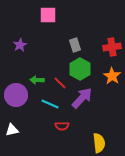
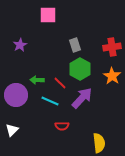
cyan line: moved 3 px up
white triangle: rotated 32 degrees counterclockwise
